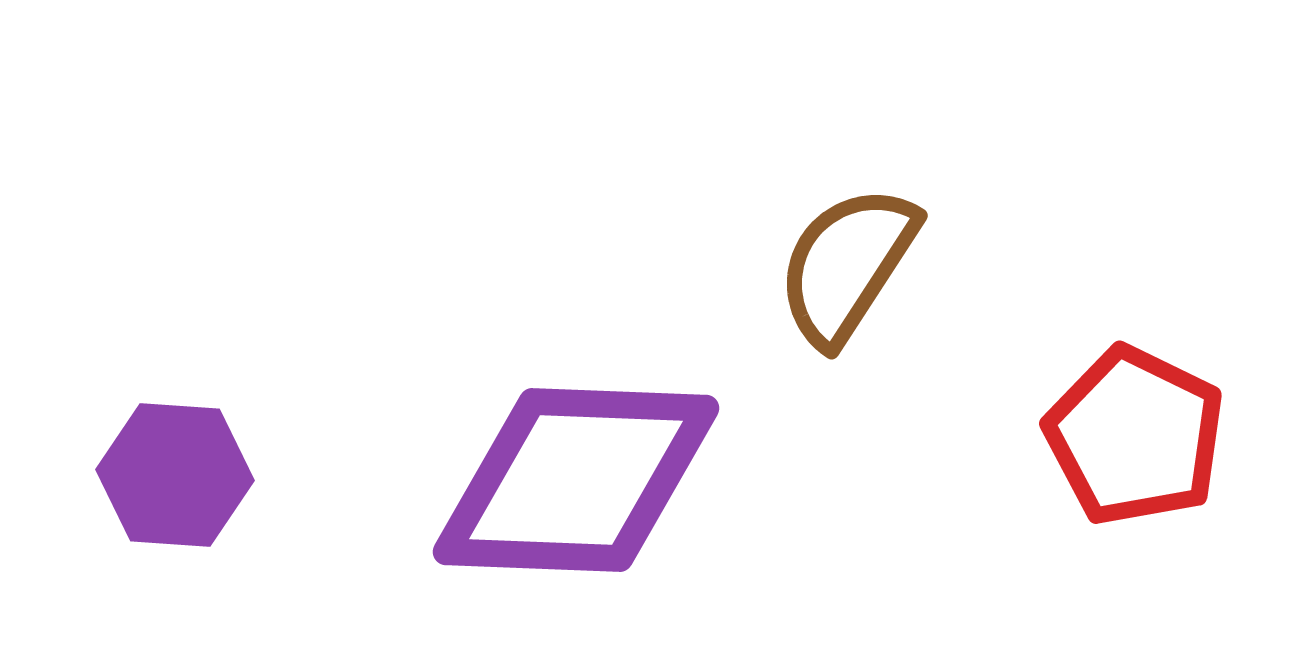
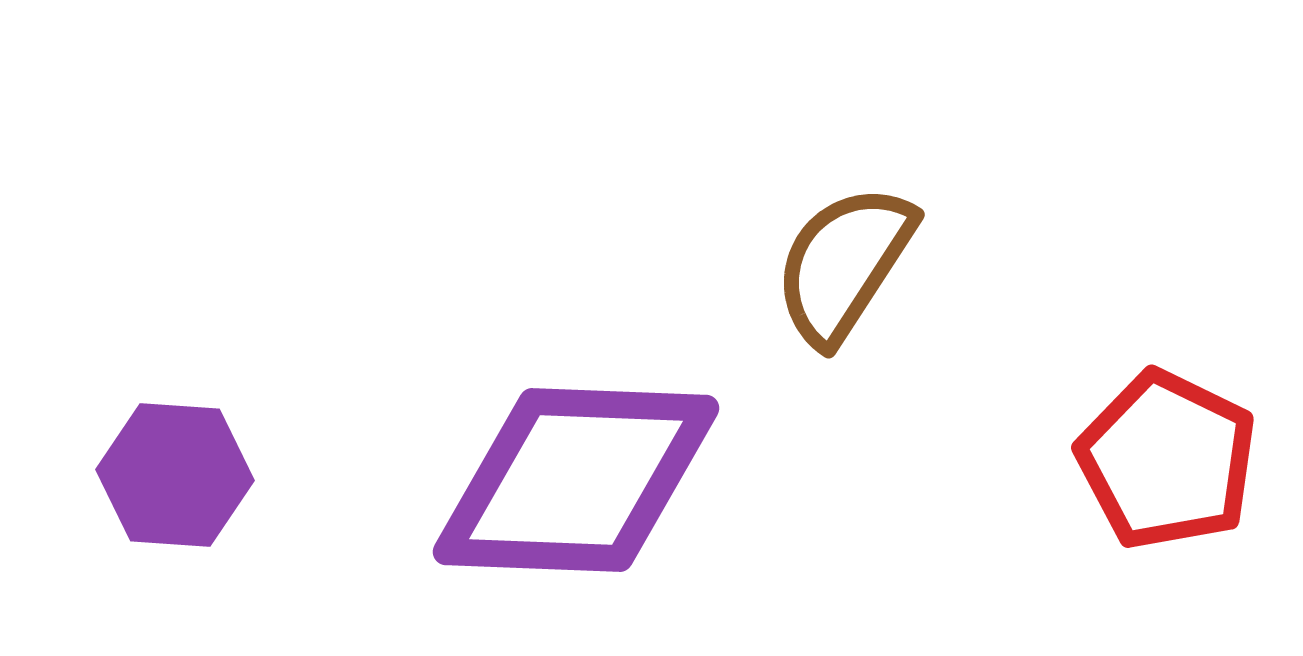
brown semicircle: moved 3 px left, 1 px up
red pentagon: moved 32 px right, 24 px down
